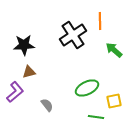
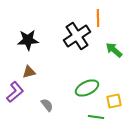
orange line: moved 2 px left, 3 px up
black cross: moved 4 px right, 1 px down
black star: moved 4 px right, 5 px up
